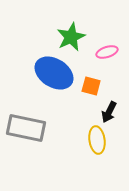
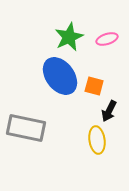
green star: moved 2 px left
pink ellipse: moved 13 px up
blue ellipse: moved 6 px right, 3 px down; rotated 21 degrees clockwise
orange square: moved 3 px right
black arrow: moved 1 px up
